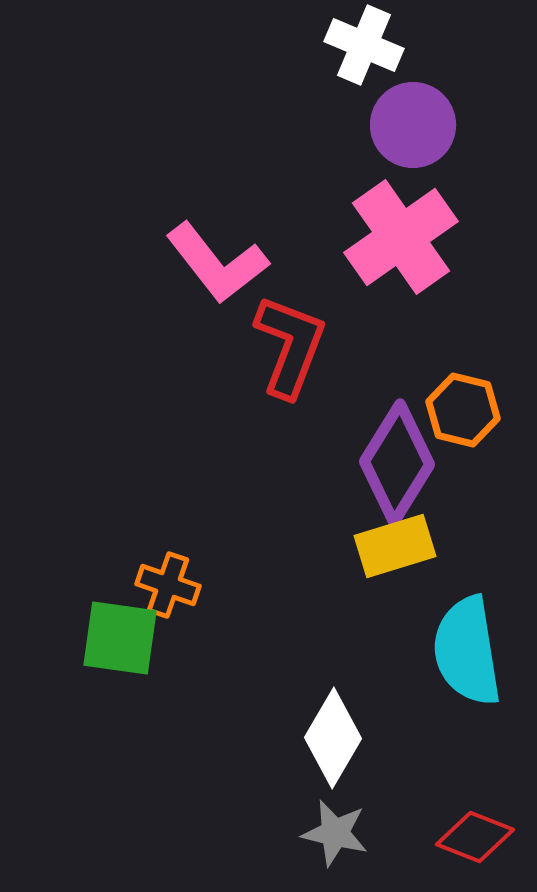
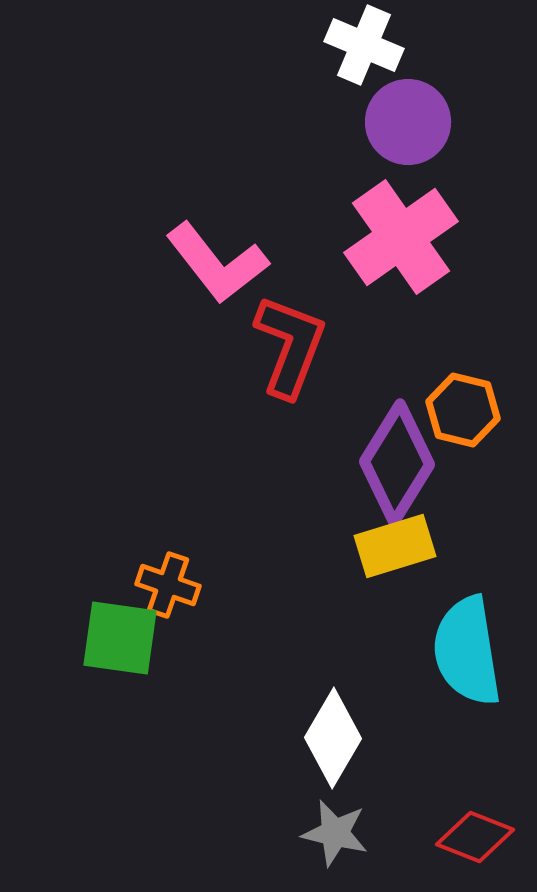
purple circle: moved 5 px left, 3 px up
